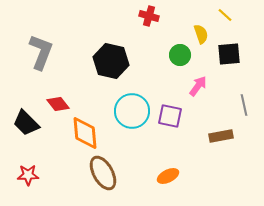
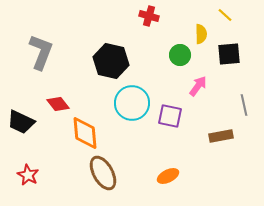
yellow semicircle: rotated 18 degrees clockwise
cyan circle: moved 8 px up
black trapezoid: moved 5 px left, 1 px up; rotated 20 degrees counterclockwise
red star: rotated 30 degrees clockwise
